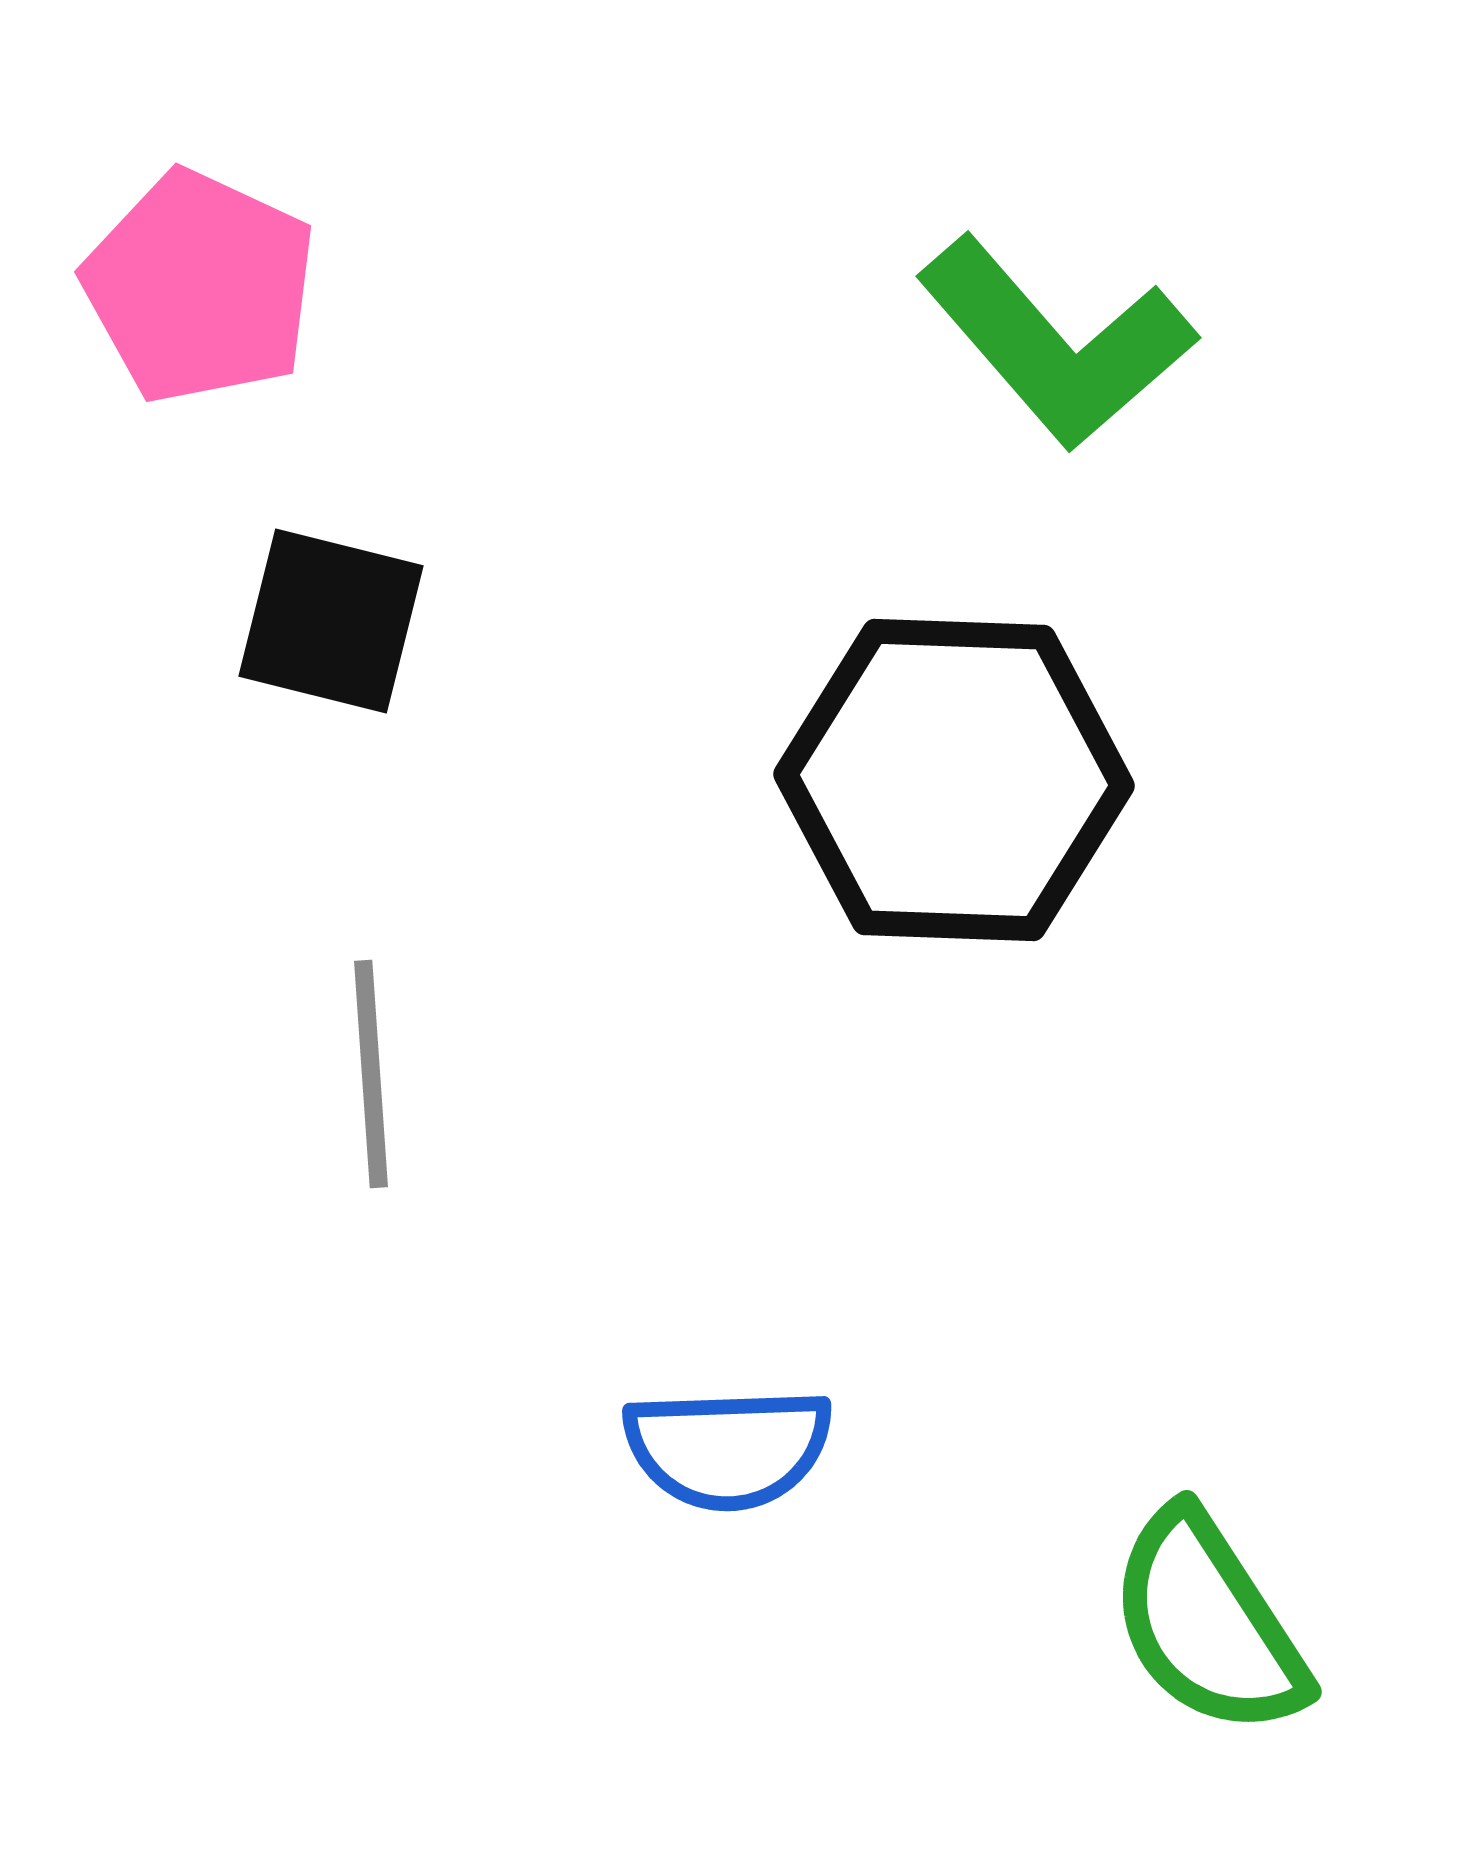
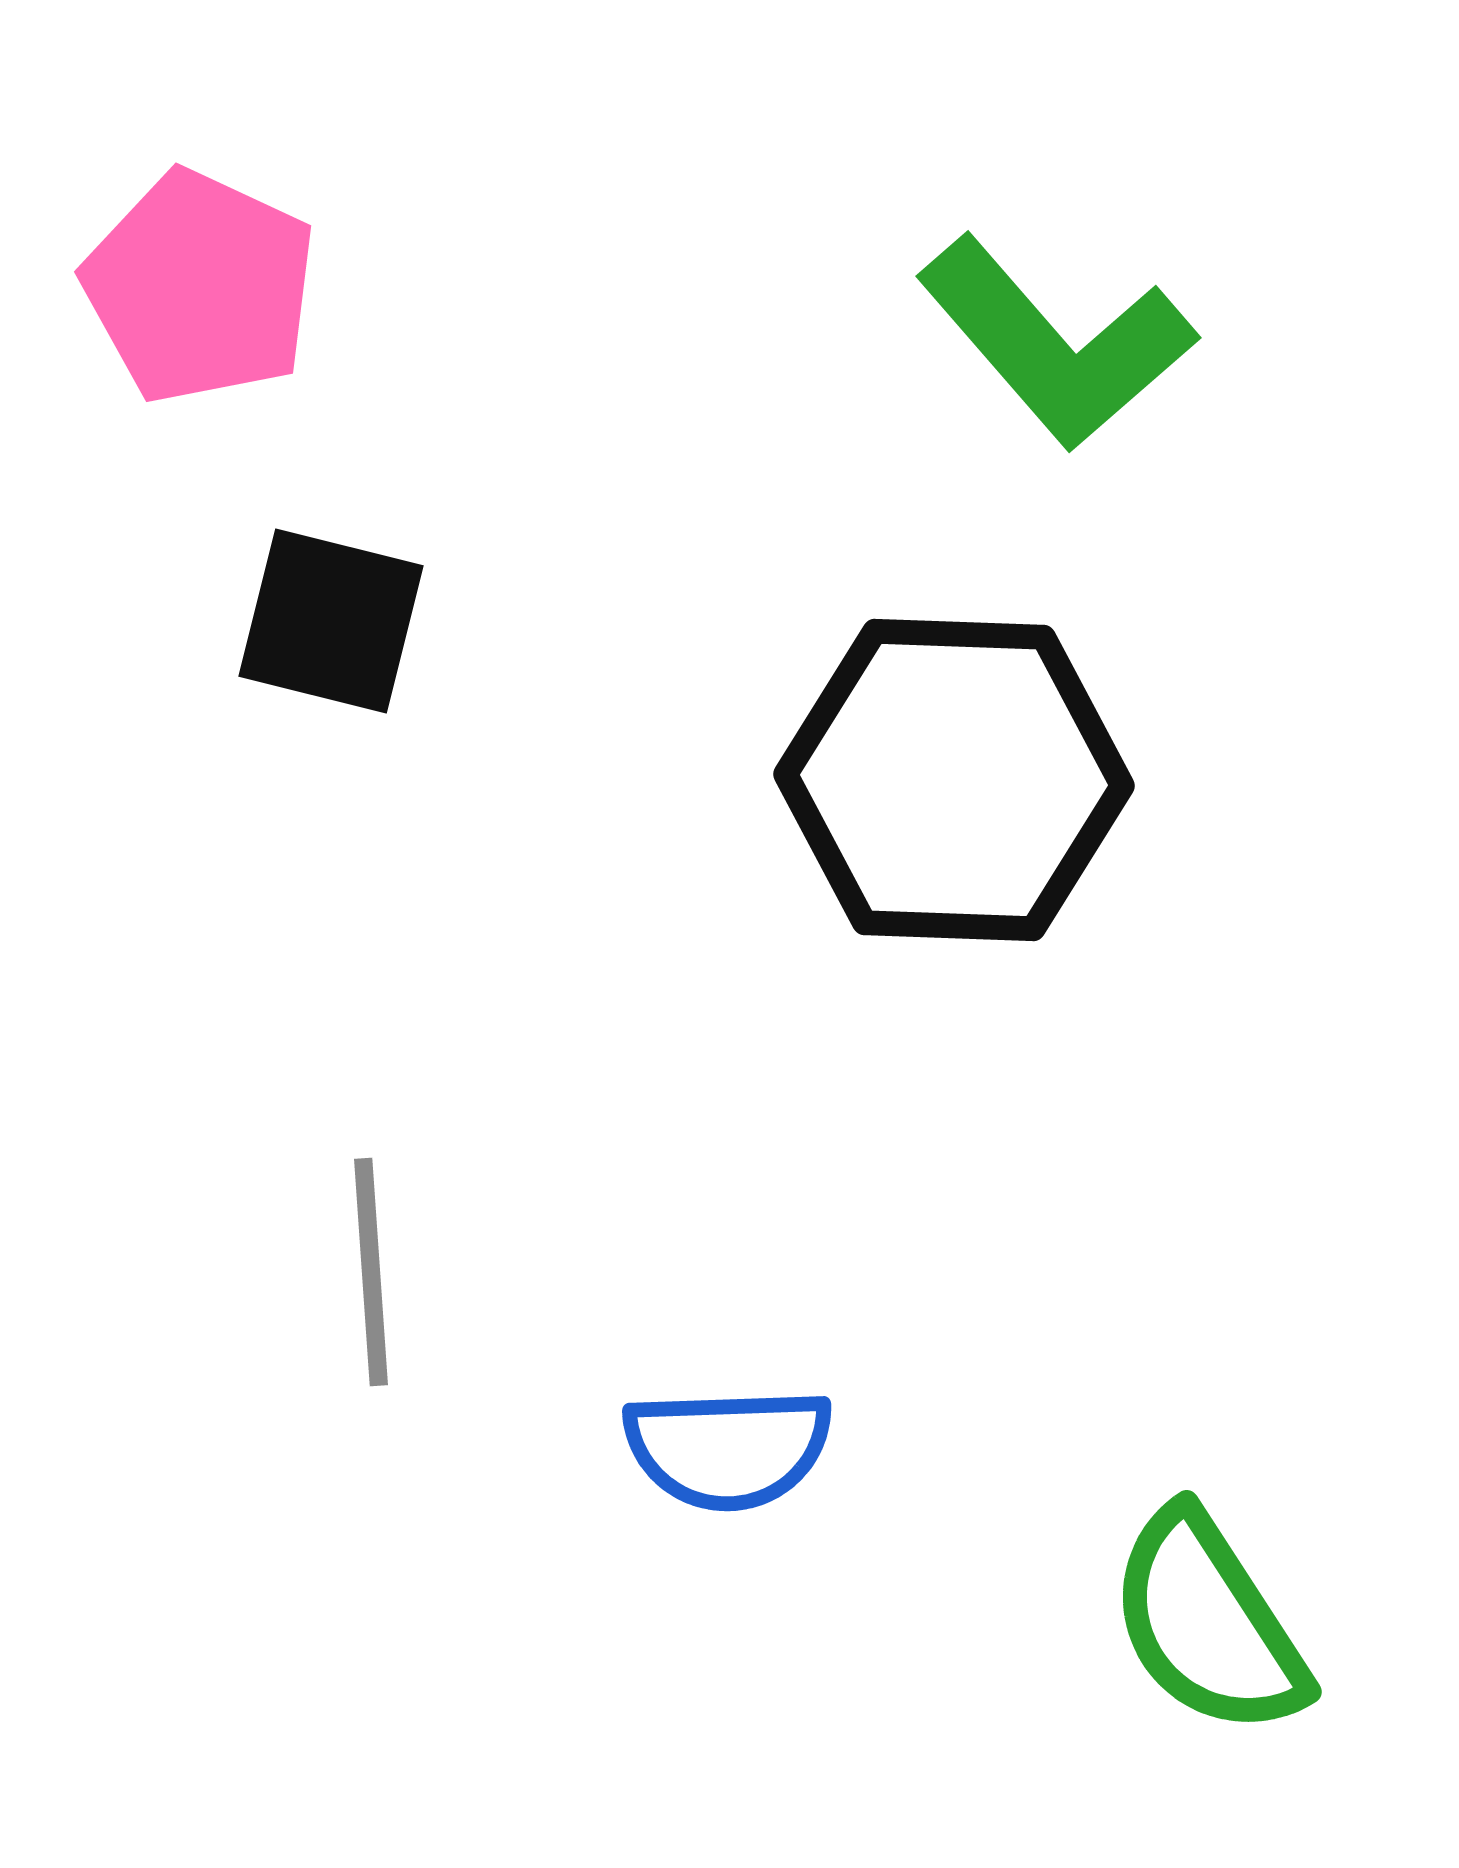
gray line: moved 198 px down
